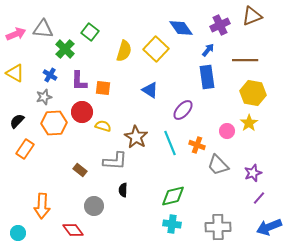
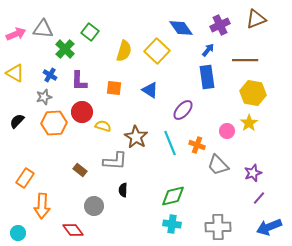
brown triangle at (252, 16): moved 4 px right, 3 px down
yellow square at (156, 49): moved 1 px right, 2 px down
orange square at (103, 88): moved 11 px right
orange rectangle at (25, 149): moved 29 px down
